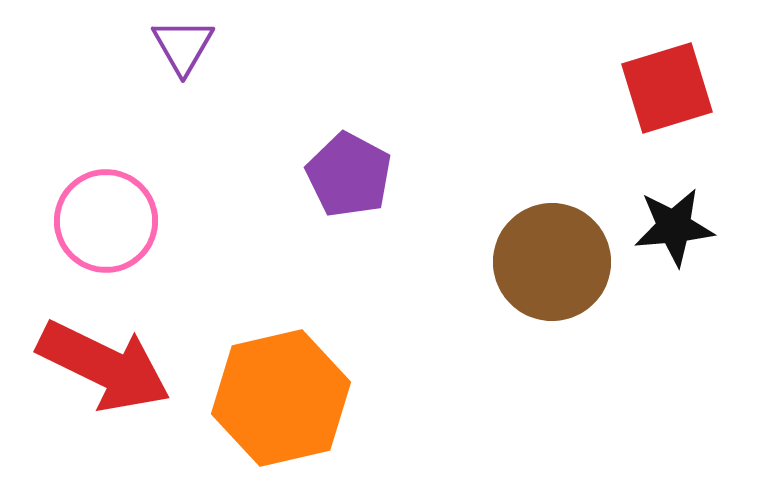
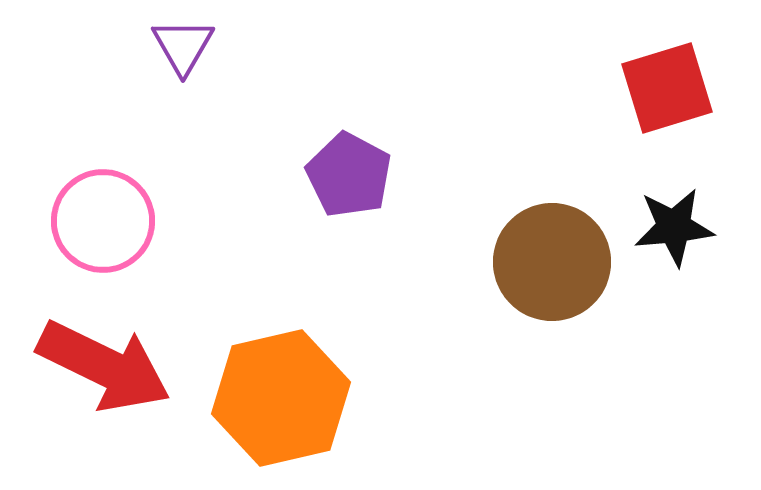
pink circle: moved 3 px left
